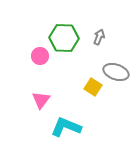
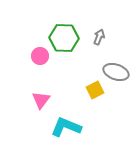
yellow square: moved 2 px right, 3 px down; rotated 30 degrees clockwise
